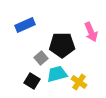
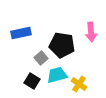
blue rectangle: moved 4 px left, 8 px down; rotated 12 degrees clockwise
pink arrow: rotated 18 degrees clockwise
black pentagon: rotated 10 degrees clockwise
cyan trapezoid: moved 1 px down
yellow cross: moved 2 px down
